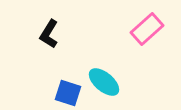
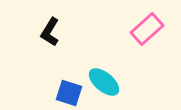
black L-shape: moved 1 px right, 2 px up
blue square: moved 1 px right
